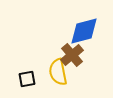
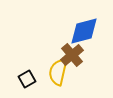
yellow semicircle: rotated 24 degrees clockwise
black square: rotated 18 degrees counterclockwise
